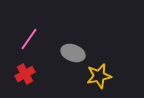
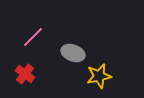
pink line: moved 4 px right, 2 px up; rotated 10 degrees clockwise
red cross: rotated 24 degrees counterclockwise
